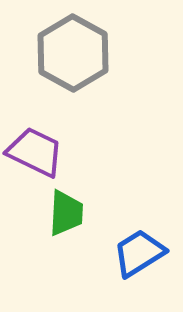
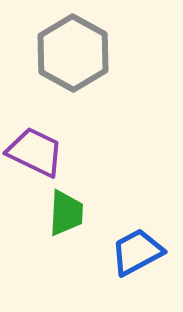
blue trapezoid: moved 2 px left, 1 px up; rotated 4 degrees clockwise
